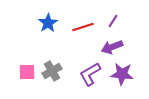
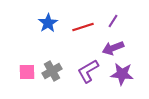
purple arrow: moved 1 px right, 1 px down
purple L-shape: moved 2 px left, 3 px up
